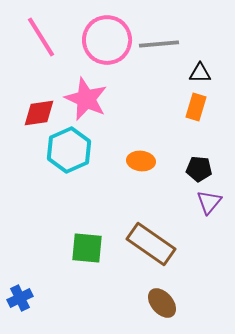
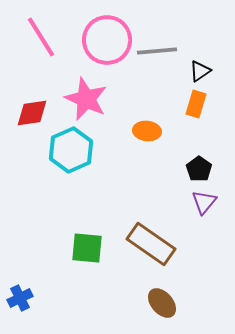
gray line: moved 2 px left, 7 px down
black triangle: moved 2 px up; rotated 35 degrees counterclockwise
orange rectangle: moved 3 px up
red diamond: moved 7 px left
cyan hexagon: moved 2 px right
orange ellipse: moved 6 px right, 30 px up
black pentagon: rotated 30 degrees clockwise
purple triangle: moved 5 px left
